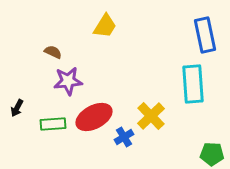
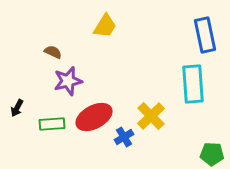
purple star: rotated 8 degrees counterclockwise
green rectangle: moved 1 px left
